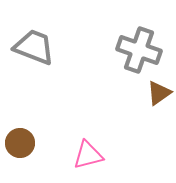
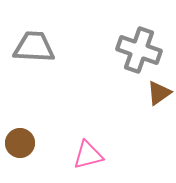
gray trapezoid: rotated 18 degrees counterclockwise
